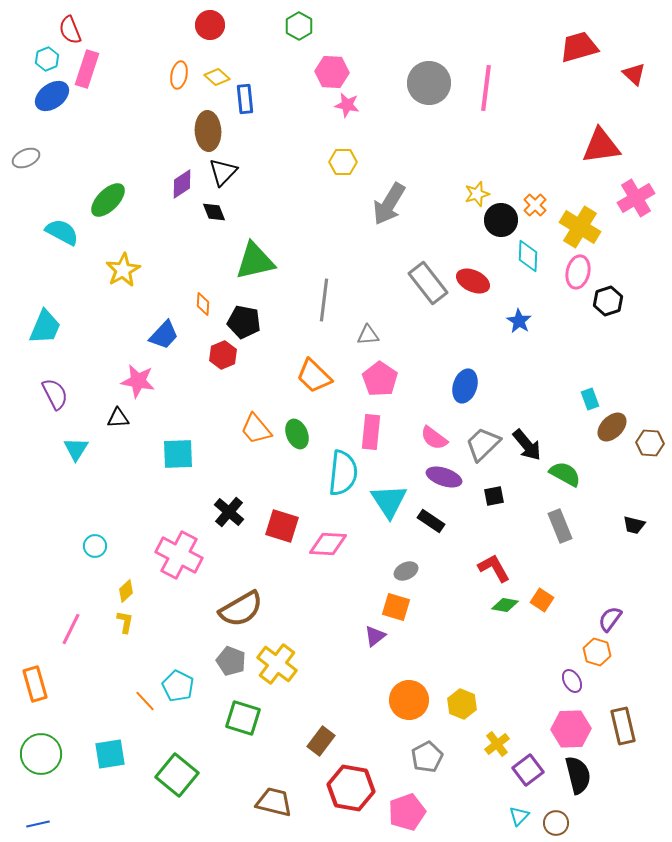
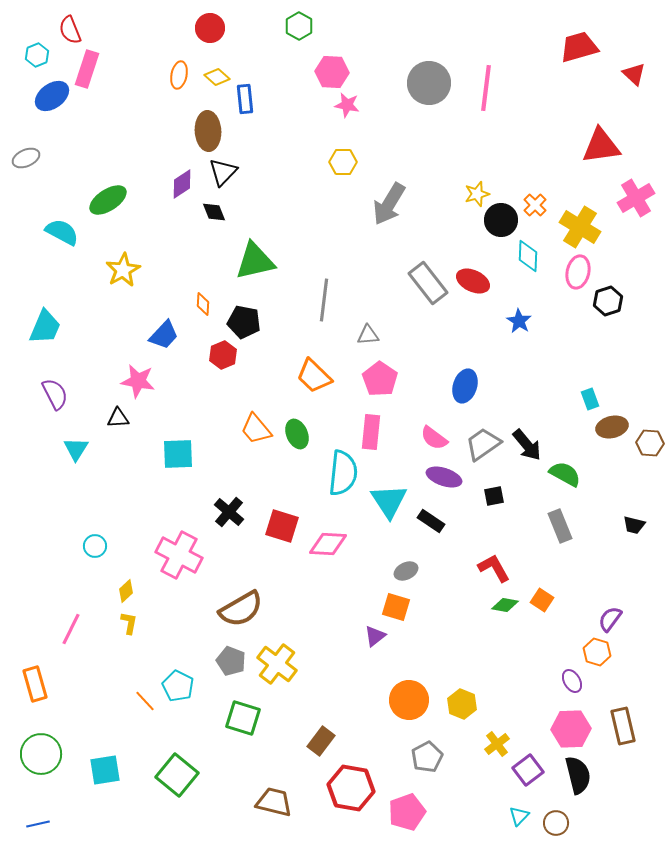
red circle at (210, 25): moved 3 px down
cyan hexagon at (47, 59): moved 10 px left, 4 px up
green ellipse at (108, 200): rotated 12 degrees clockwise
brown ellipse at (612, 427): rotated 32 degrees clockwise
gray trapezoid at (483, 444): rotated 9 degrees clockwise
yellow L-shape at (125, 622): moved 4 px right, 1 px down
cyan square at (110, 754): moved 5 px left, 16 px down
